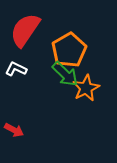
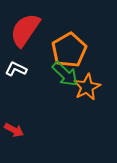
orange star: moved 1 px right, 1 px up
